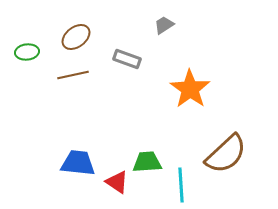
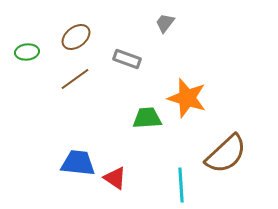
gray trapezoid: moved 1 px right, 2 px up; rotated 20 degrees counterclockwise
brown line: moved 2 px right, 4 px down; rotated 24 degrees counterclockwise
orange star: moved 3 px left, 9 px down; rotated 18 degrees counterclockwise
green trapezoid: moved 44 px up
red triangle: moved 2 px left, 4 px up
